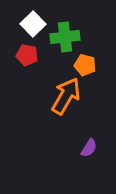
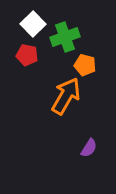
green cross: rotated 12 degrees counterclockwise
